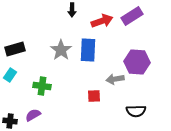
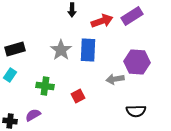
green cross: moved 3 px right
red square: moved 16 px left; rotated 24 degrees counterclockwise
